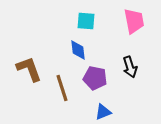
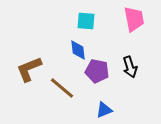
pink trapezoid: moved 2 px up
brown L-shape: rotated 92 degrees counterclockwise
purple pentagon: moved 2 px right, 7 px up
brown line: rotated 32 degrees counterclockwise
blue triangle: moved 1 px right, 2 px up
